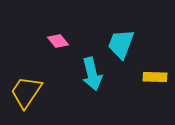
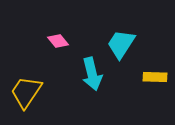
cyan trapezoid: rotated 12 degrees clockwise
